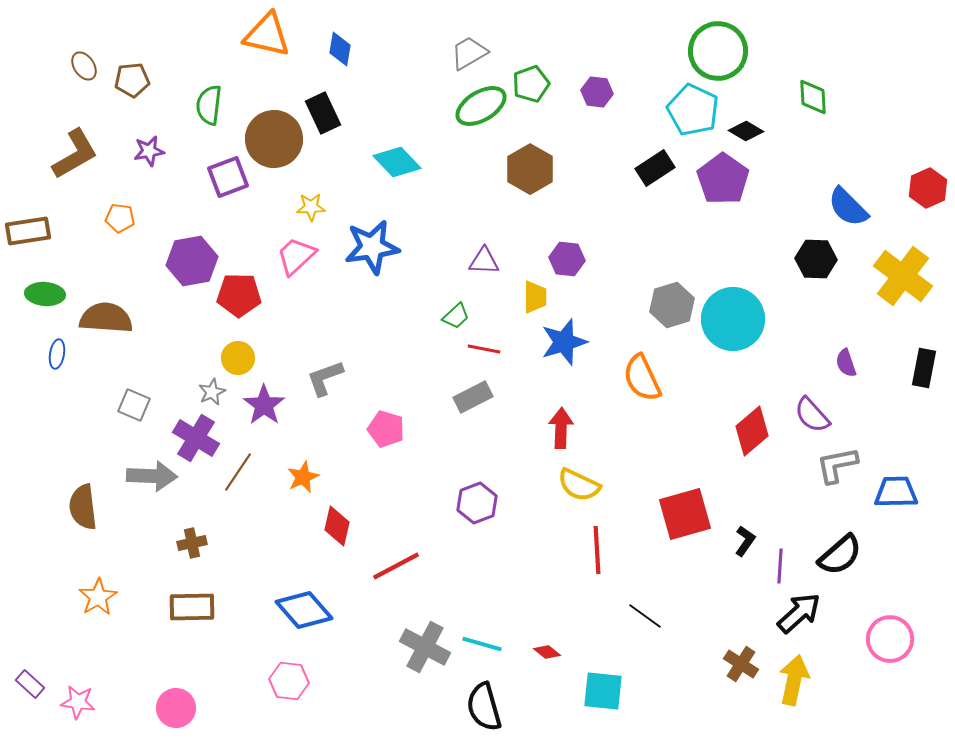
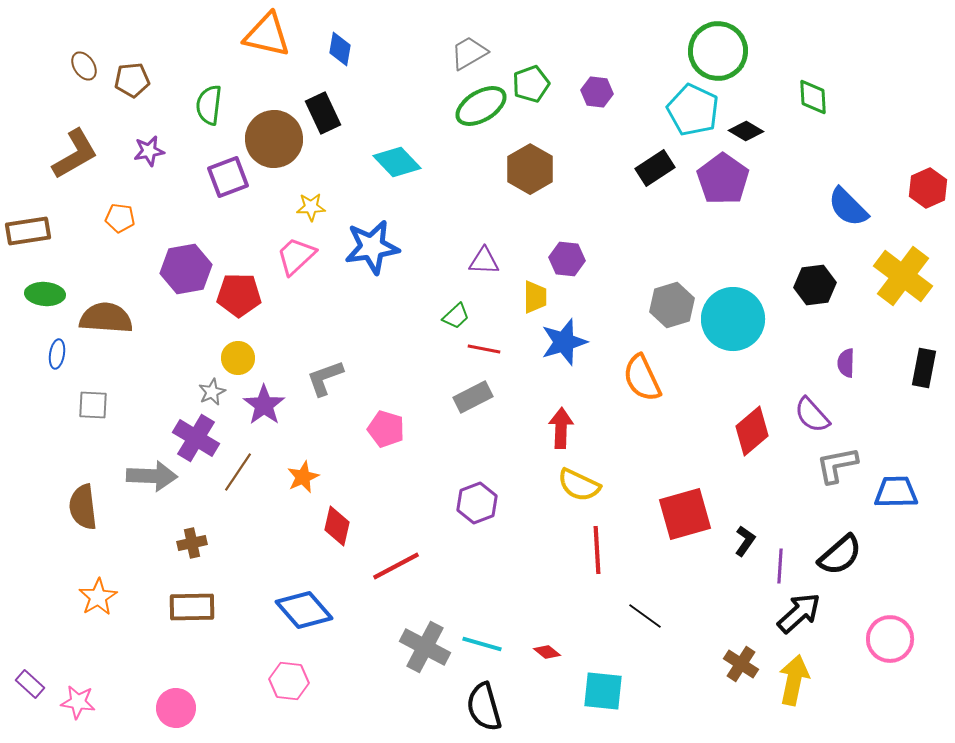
black hexagon at (816, 259): moved 1 px left, 26 px down; rotated 9 degrees counterclockwise
purple hexagon at (192, 261): moved 6 px left, 8 px down
purple semicircle at (846, 363): rotated 20 degrees clockwise
gray square at (134, 405): moved 41 px left; rotated 20 degrees counterclockwise
